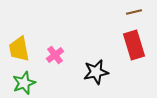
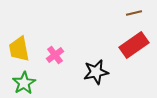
brown line: moved 1 px down
red rectangle: rotated 72 degrees clockwise
green star: rotated 10 degrees counterclockwise
